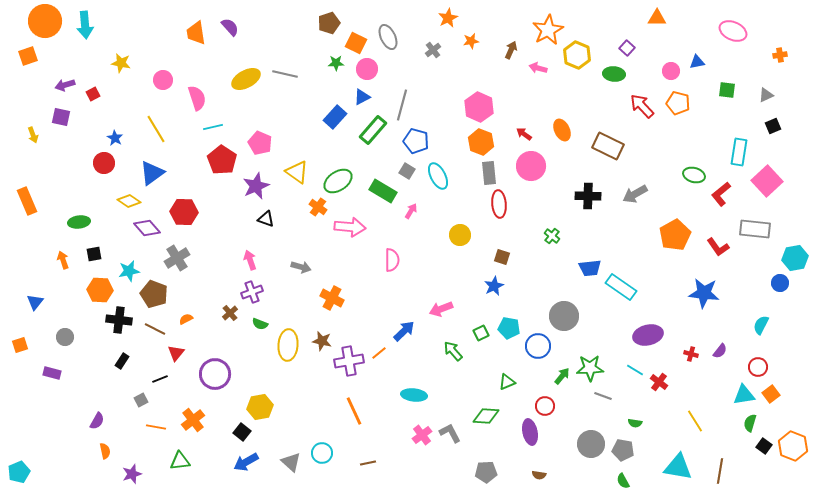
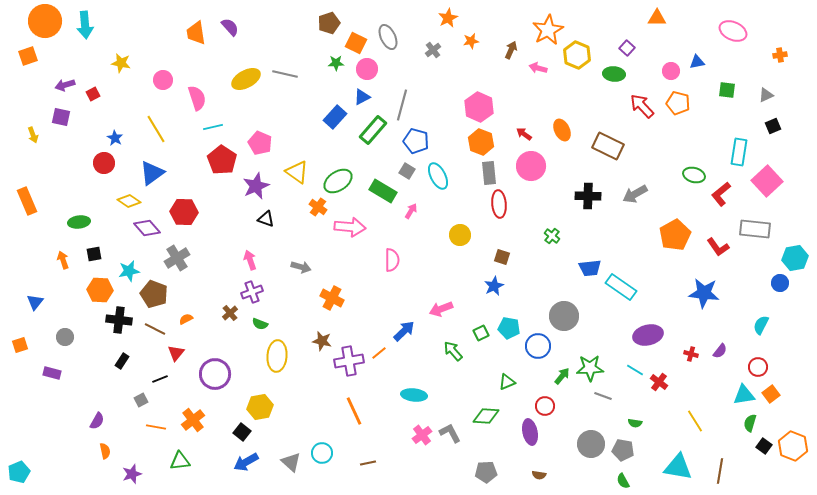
yellow ellipse at (288, 345): moved 11 px left, 11 px down
